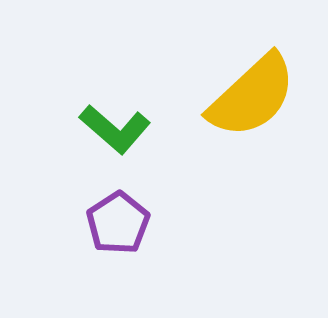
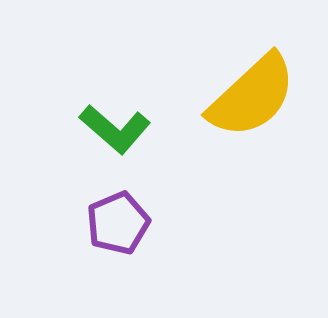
purple pentagon: rotated 10 degrees clockwise
